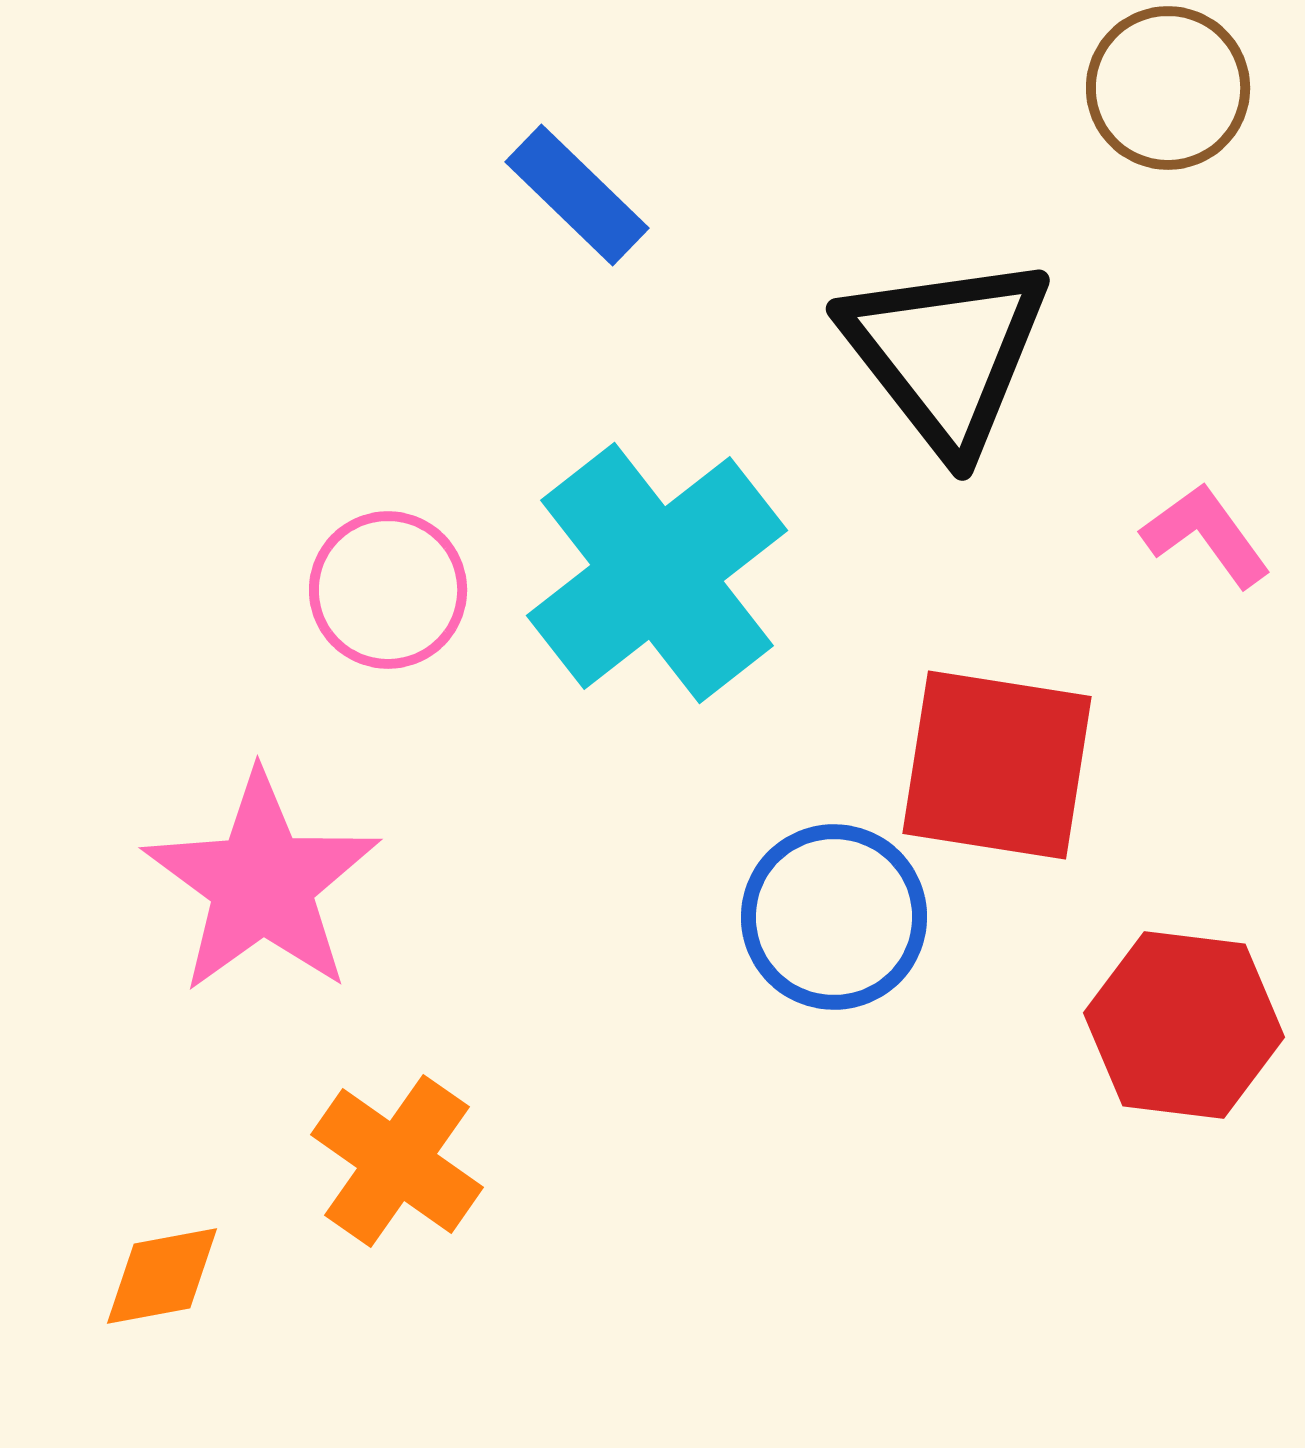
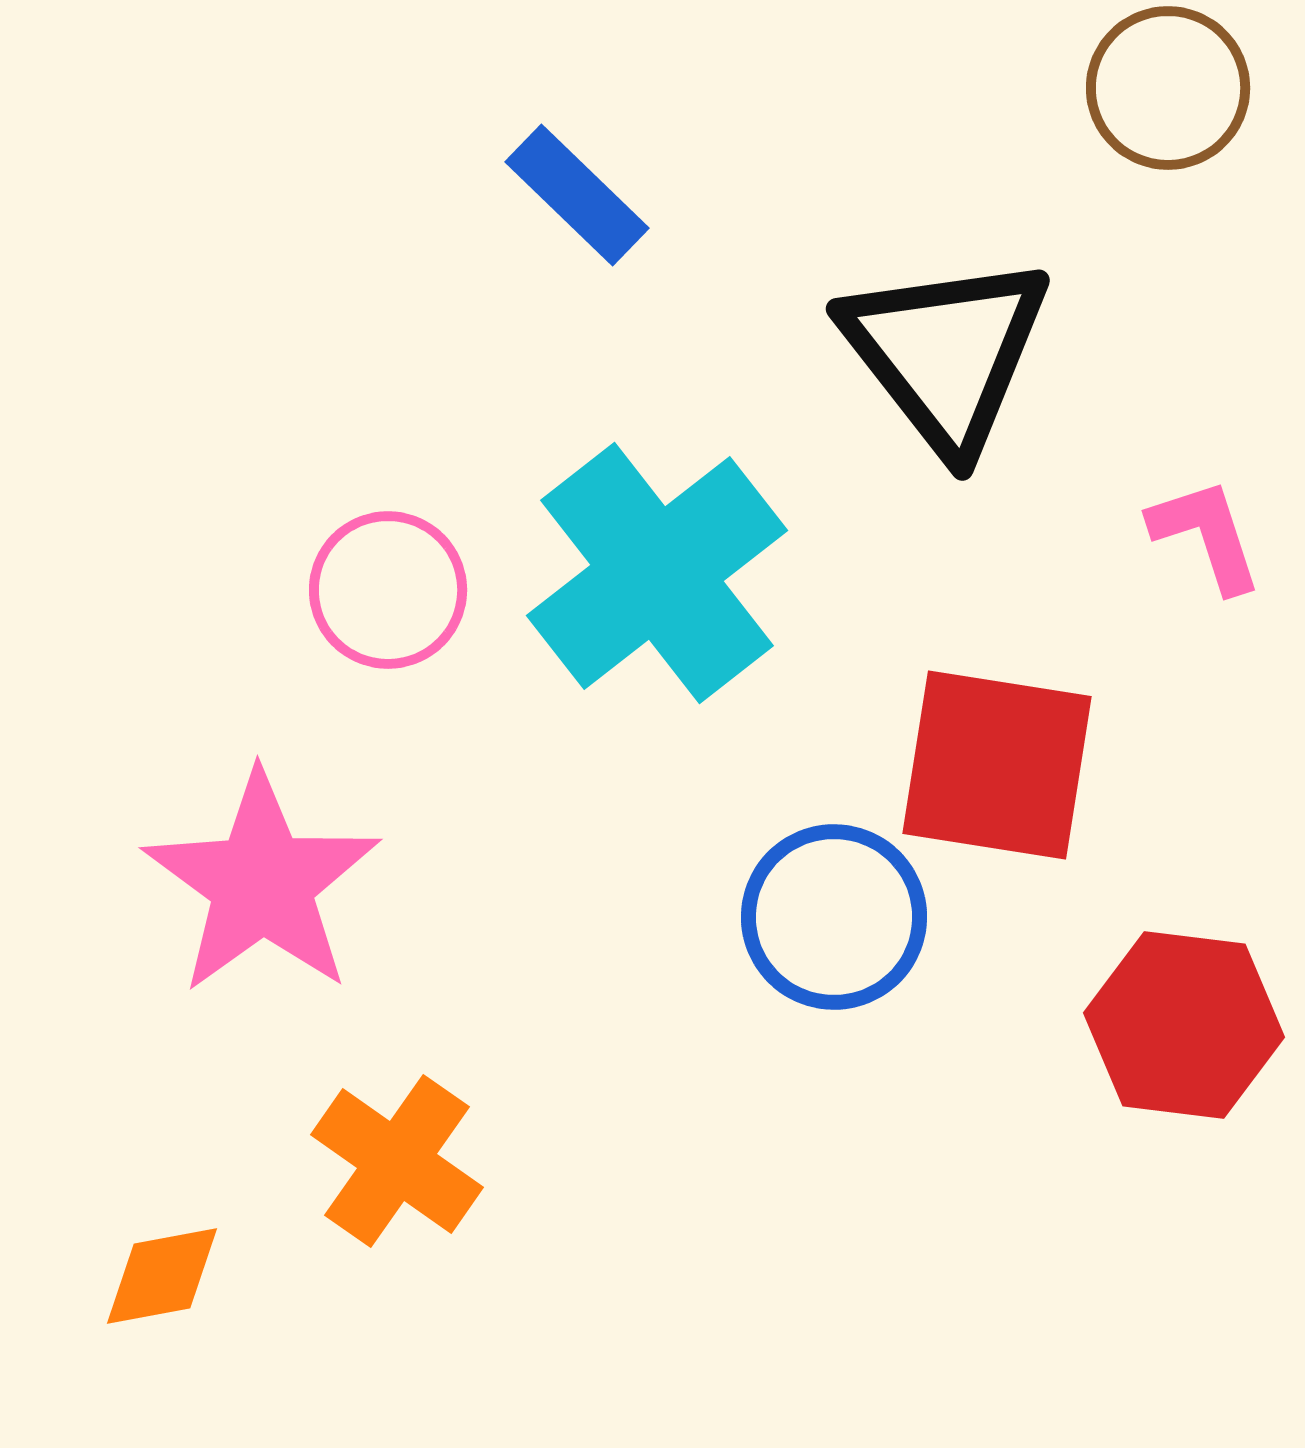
pink L-shape: rotated 18 degrees clockwise
